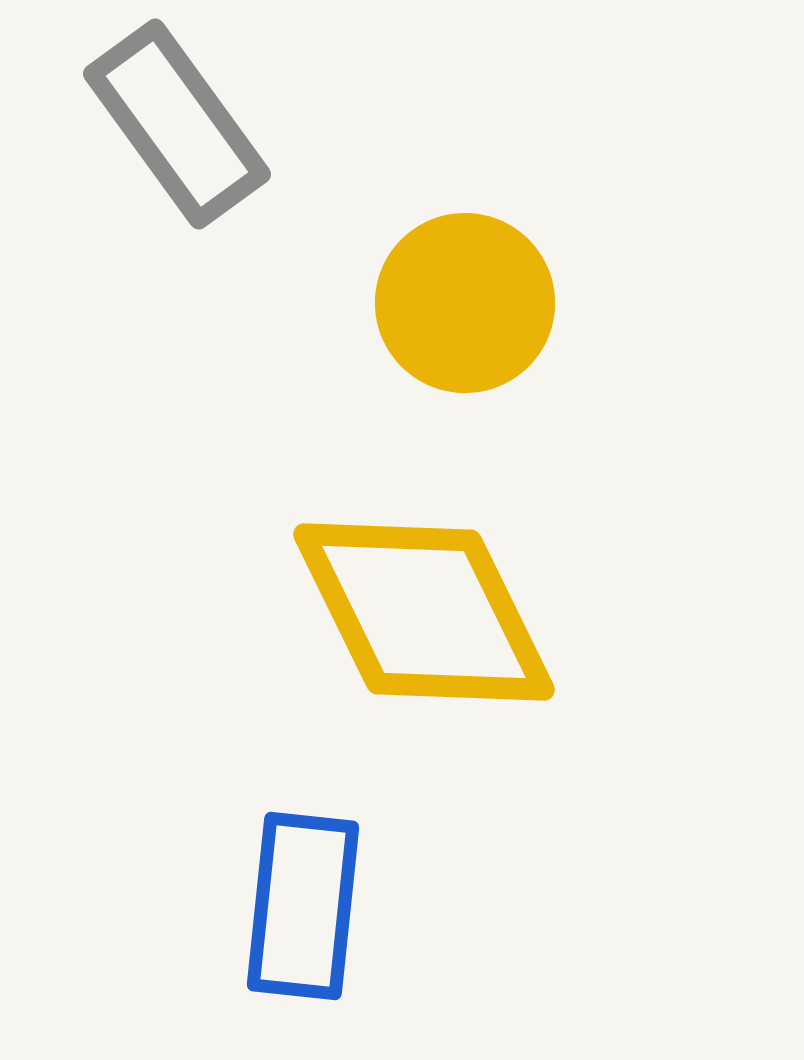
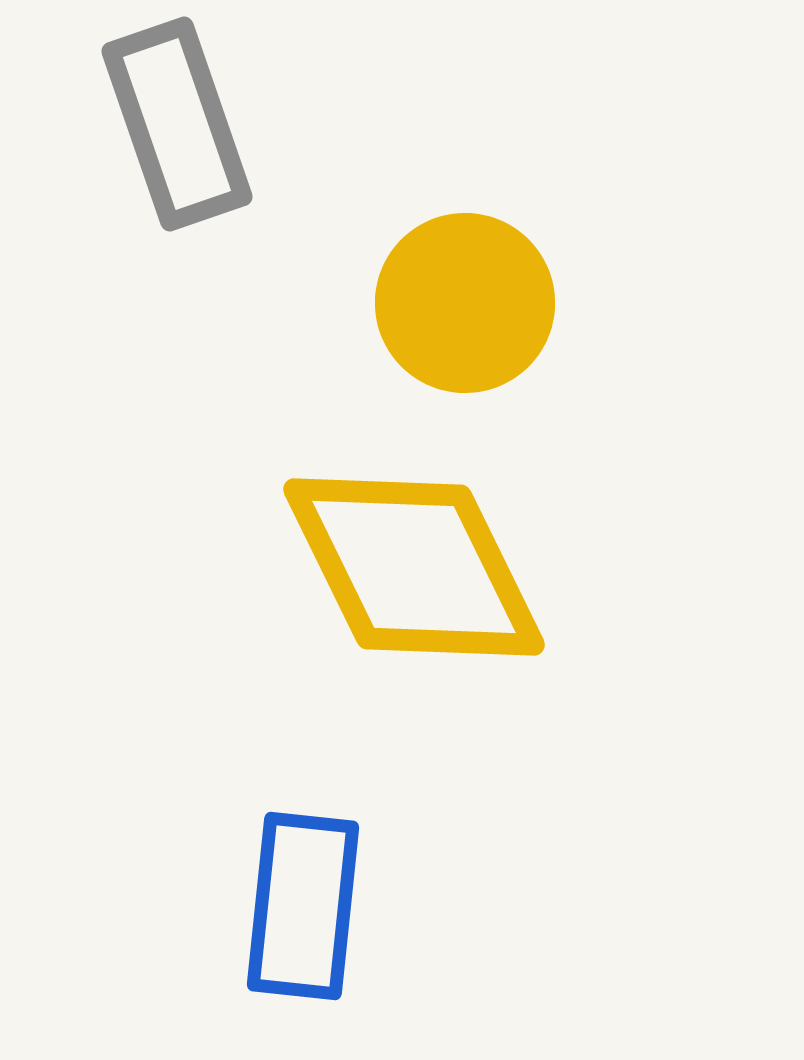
gray rectangle: rotated 17 degrees clockwise
yellow diamond: moved 10 px left, 45 px up
